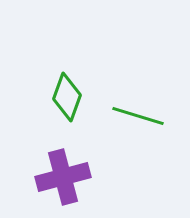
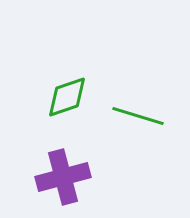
green diamond: rotated 51 degrees clockwise
